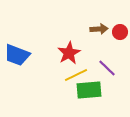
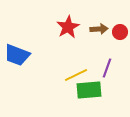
red star: moved 1 px left, 26 px up
purple line: rotated 66 degrees clockwise
